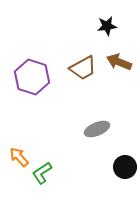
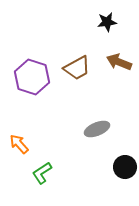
black star: moved 4 px up
brown trapezoid: moved 6 px left
orange arrow: moved 13 px up
